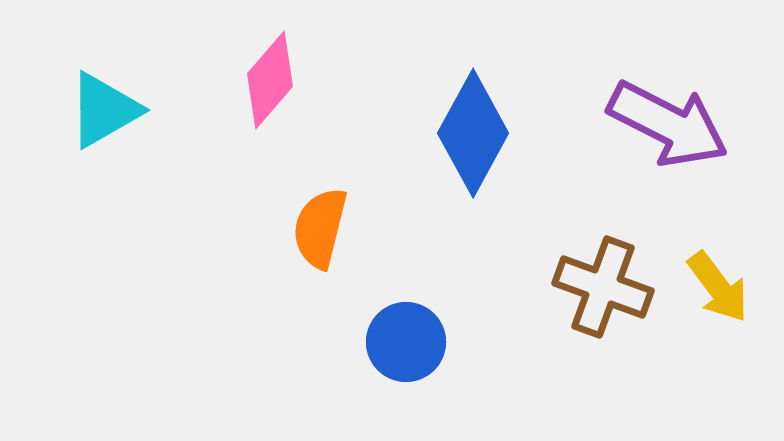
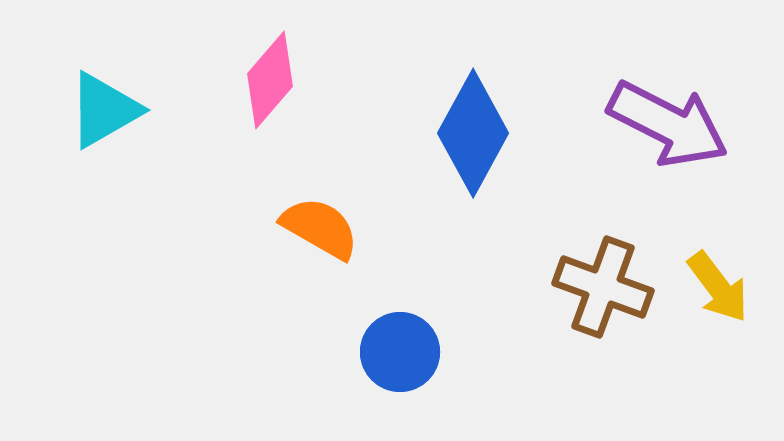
orange semicircle: rotated 106 degrees clockwise
blue circle: moved 6 px left, 10 px down
